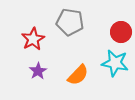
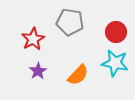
red circle: moved 5 px left
